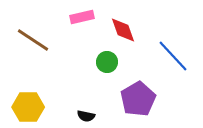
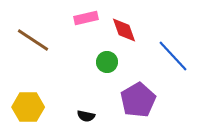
pink rectangle: moved 4 px right, 1 px down
red diamond: moved 1 px right
purple pentagon: moved 1 px down
